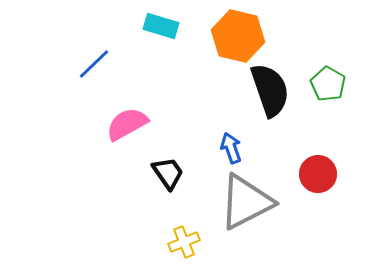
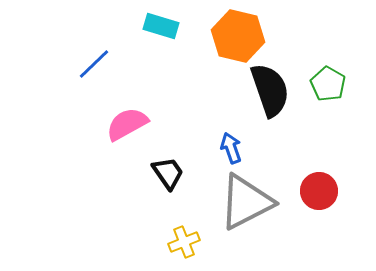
red circle: moved 1 px right, 17 px down
